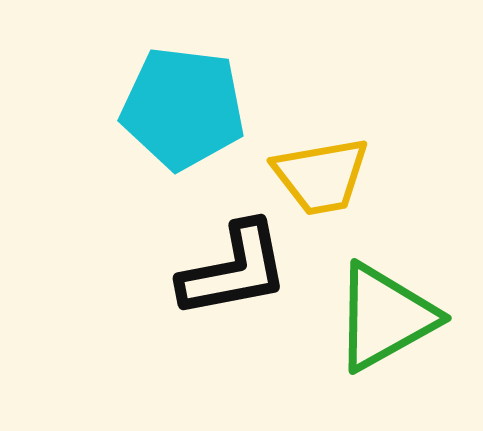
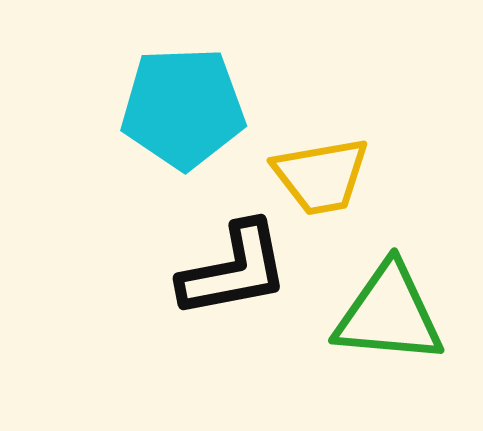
cyan pentagon: rotated 9 degrees counterclockwise
green triangle: moved 4 px right, 3 px up; rotated 34 degrees clockwise
